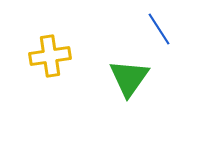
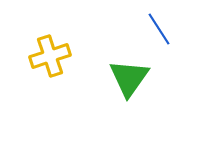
yellow cross: rotated 9 degrees counterclockwise
